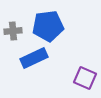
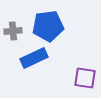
purple square: rotated 15 degrees counterclockwise
